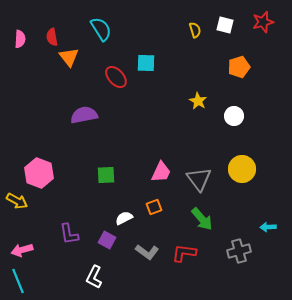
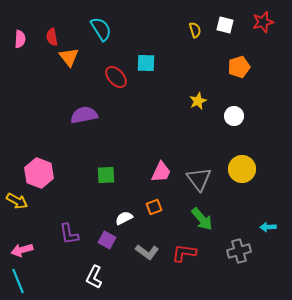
yellow star: rotated 18 degrees clockwise
